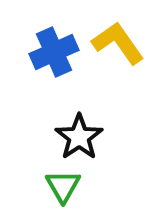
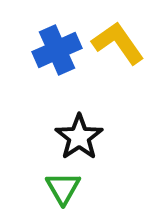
blue cross: moved 3 px right, 2 px up
green triangle: moved 2 px down
